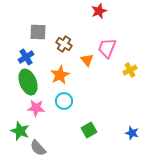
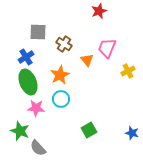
yellow cross: moved 2 px left, 1 px down
cyan circle: moved 3 px left, 2 px up
